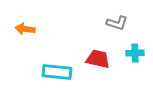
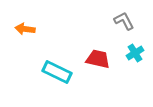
gray L-shape: moved 7 px right, 2 px up; rotated 135 degrees counterclockwise
cyan cross: rotated 30 degrees counterclockwise
cyan rectangle: rotated 20 degrees clockwise
